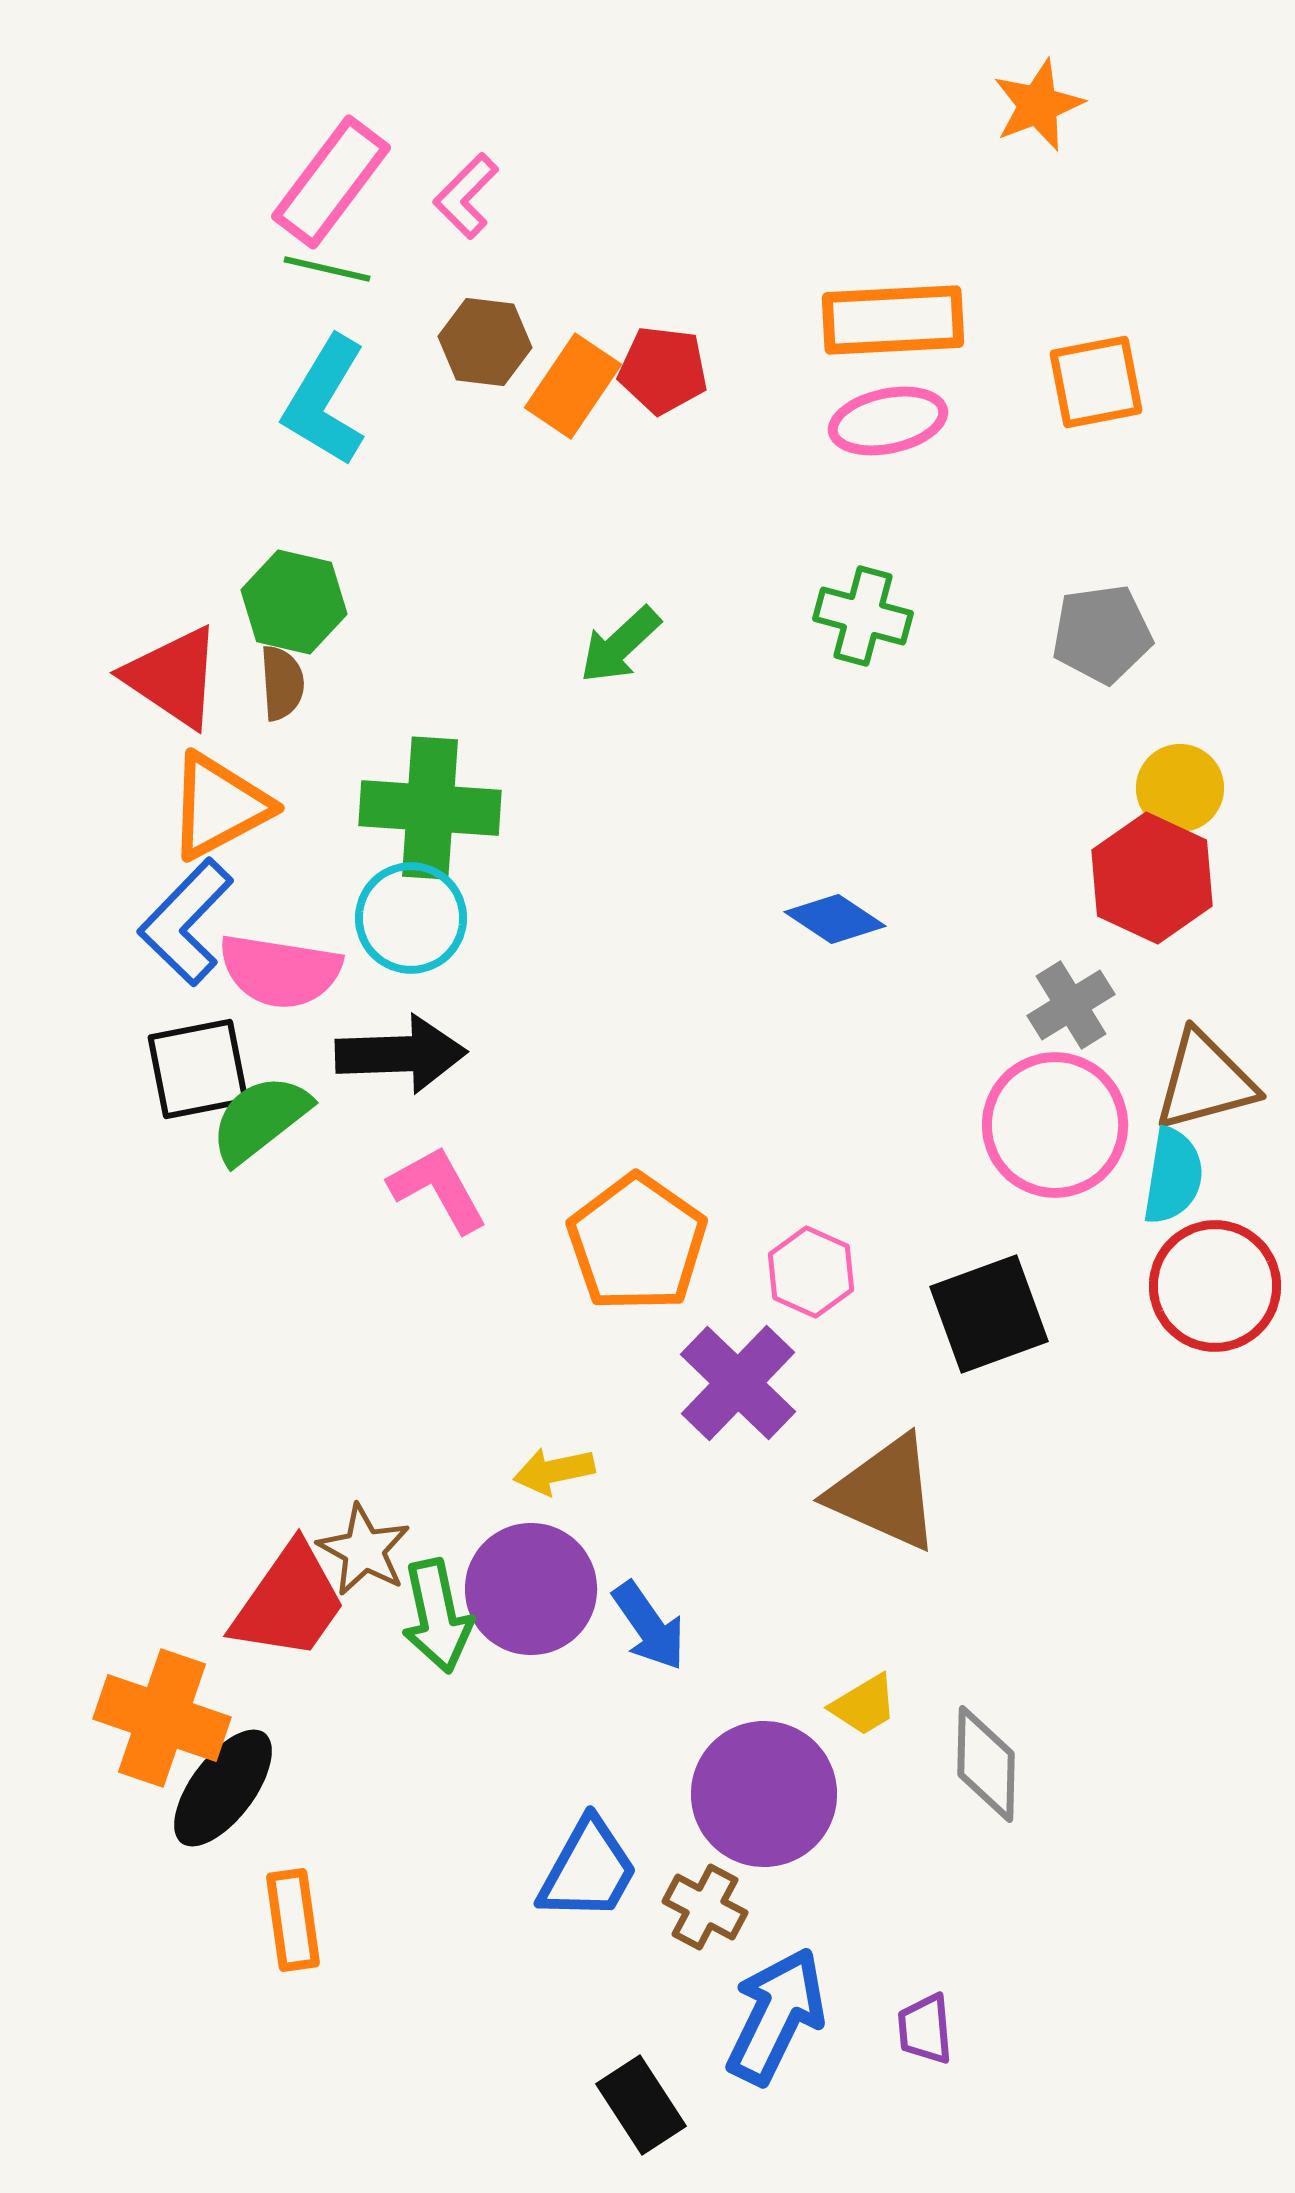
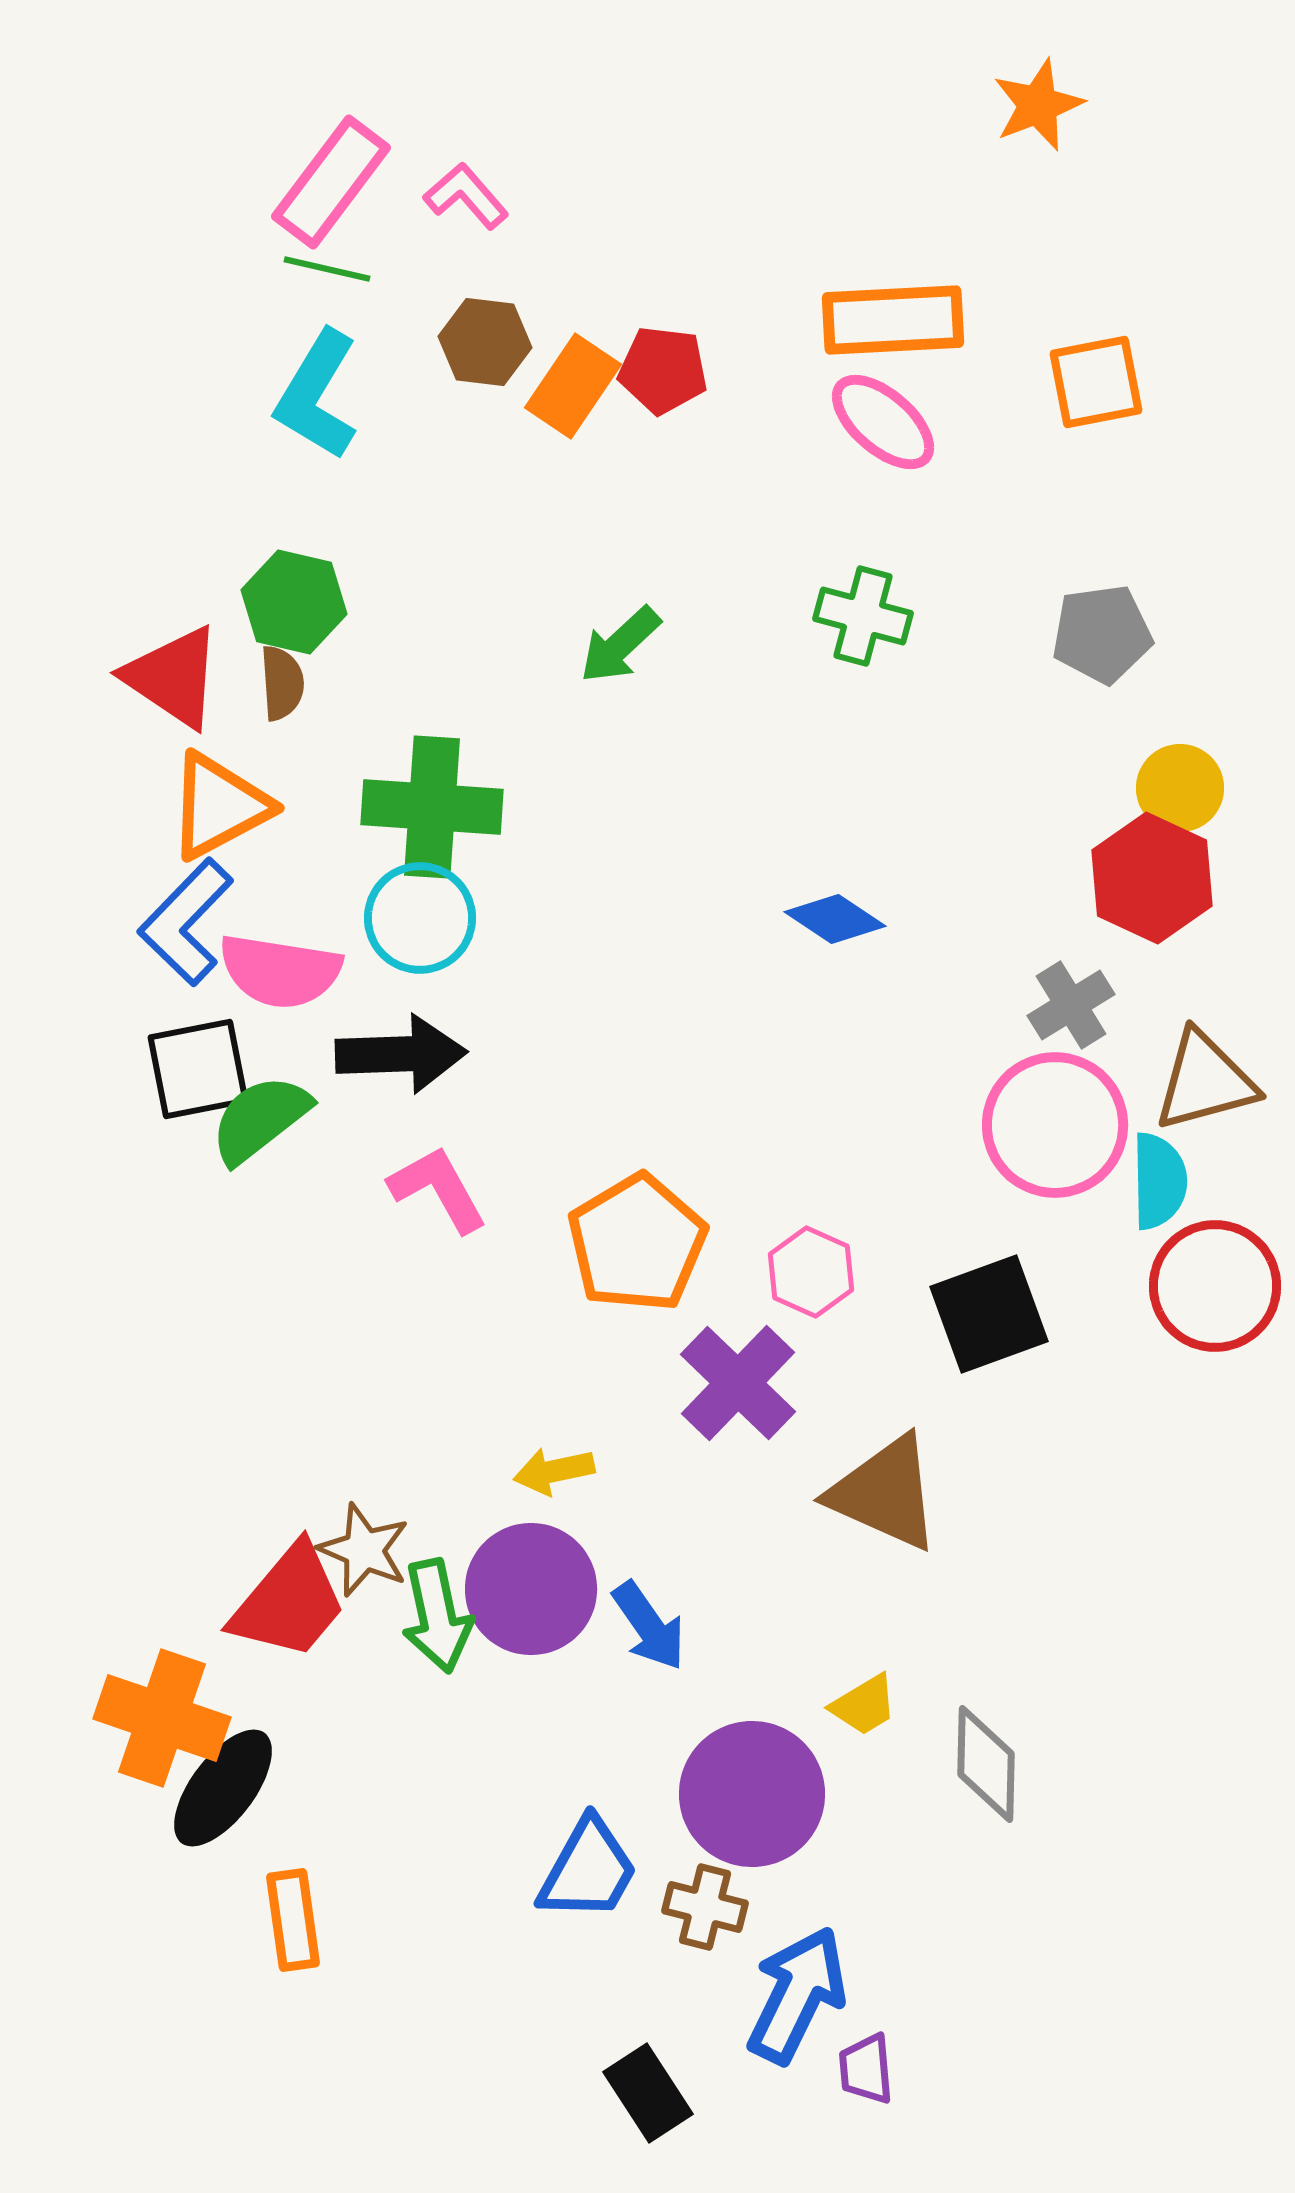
pink L-shape at (466, 196): rotated 94 degrees clockwise
cyan L-shape at (325, 401): moved 8 px left, 6 px up
pink ellipse at (888, 421): moved 5 px left, 1 px down; rotated 53 degrees clockwise
green cross at (430, 808): moved 2 px right, 1 px up
cyan circle at (411, 918): moved 9 px right
cyan semicircle at (1173, 1176): moved 14 px left, 5 px down; rotated 10 degrees counterclockwise
orange pentagon at (637, 1243): rotated 6 degrees clockwise
brown star at (364, 1550): rotated 6 degrees counterclockwise
red trapezoid at (289, 1602): rotated 5 degrees clockwise
purple circle at (764, 1794): moved 12 px left
brown cross at (705, 1907): rotated 14 degrees counterclockwise
blue arrow at (776, 2016): moved 21 px right, 21 px up
purple trapezoid at (925, 2029): moved 59 px left, 40 px down
black rectangle at (641, 2105): moved 7 px right, 12 px up
